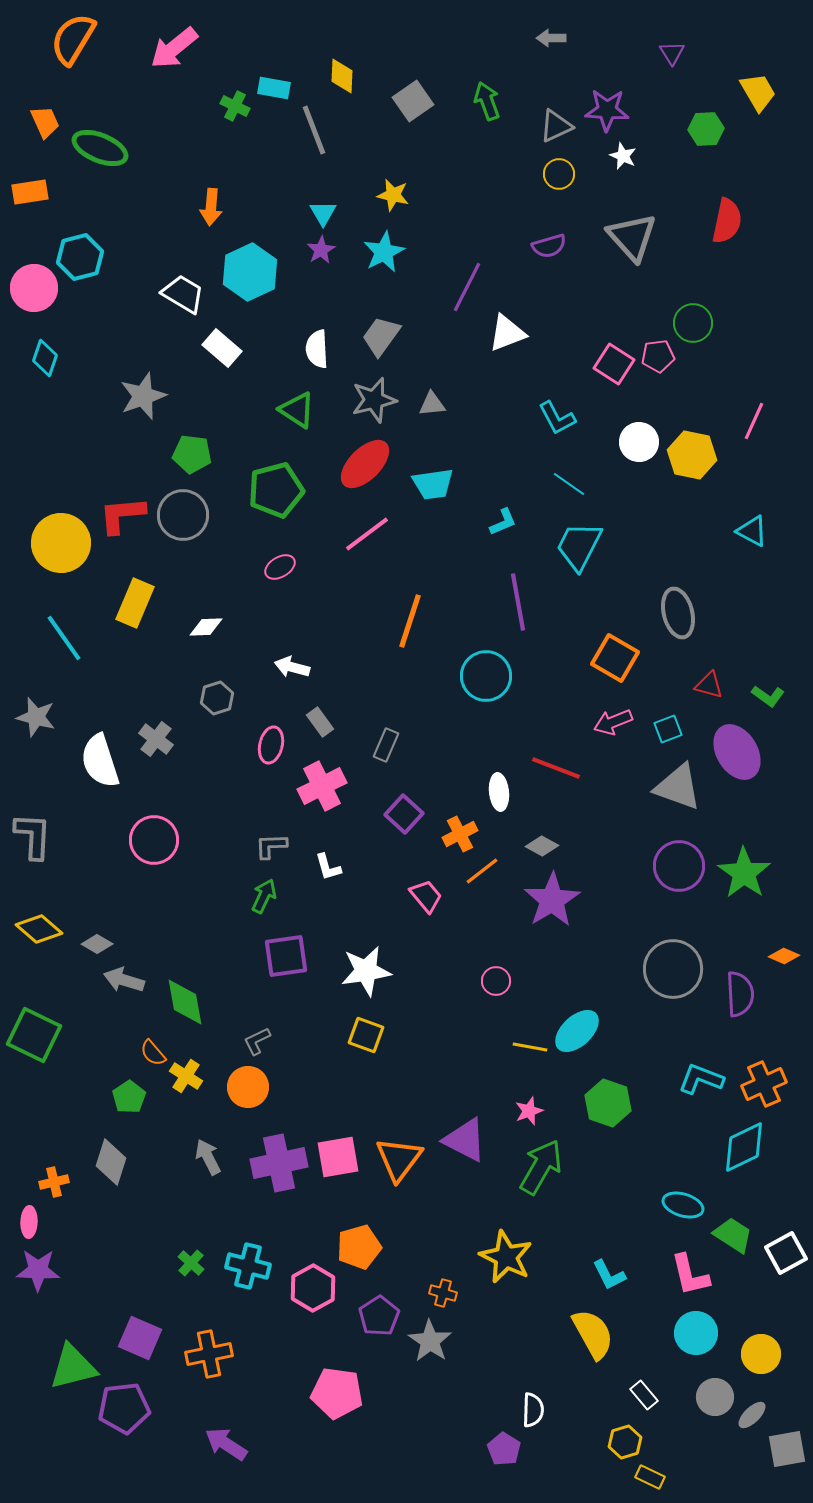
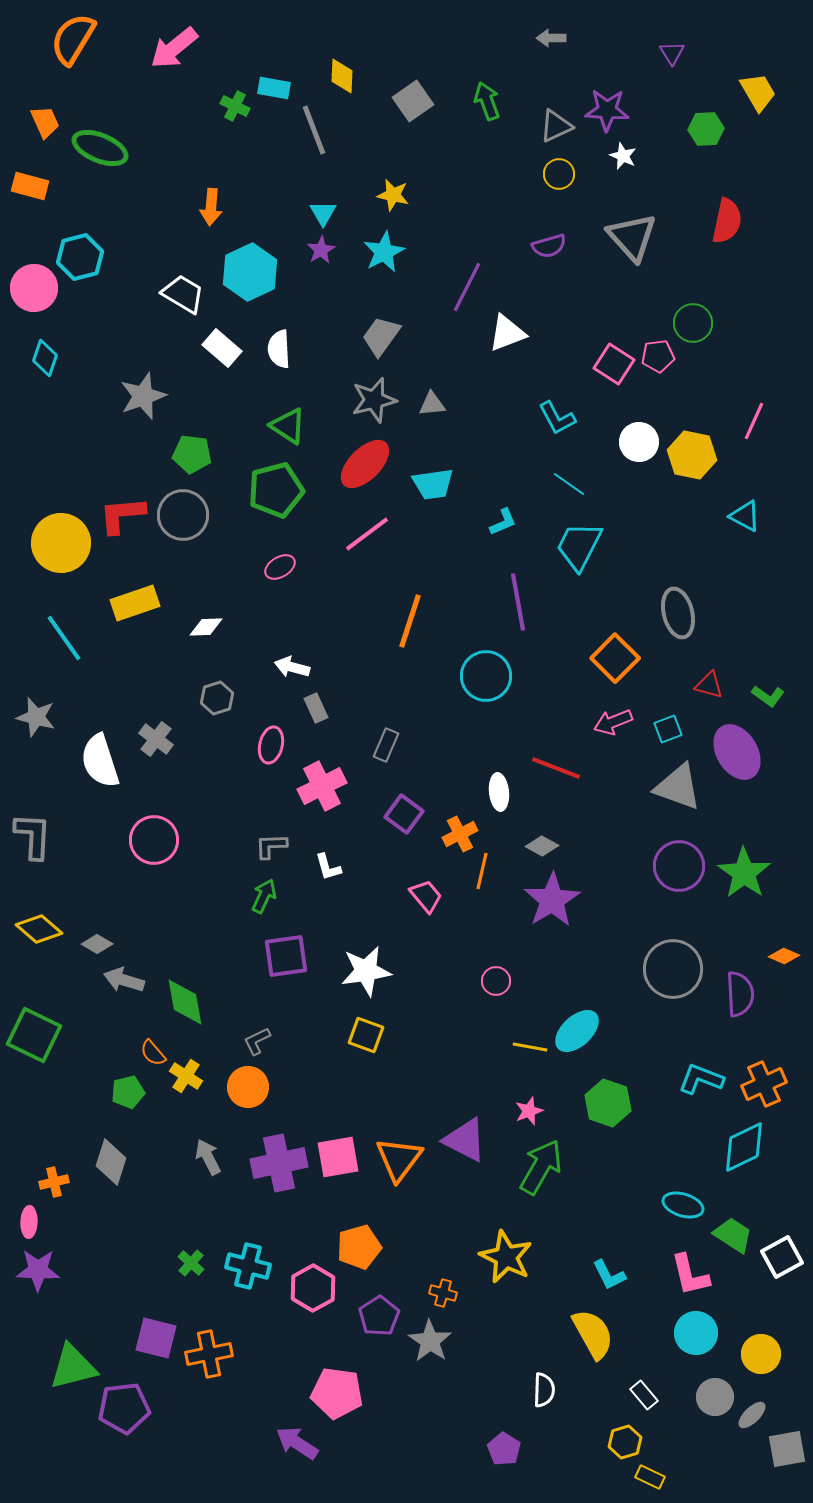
orange rectangle at (30, 192): moved 6 px up; rotated 24 degrees clockwise
white semicircle at (317, 349): moved 38 px left
green triangle at (297, 410): moved 9 px left, 16 px down
cyan triangle at (752, 531): moved 7 px left, 15 px up
yellow rectangle at (135, 603): rotated 48 degrees clockwise
orange square at (615, 658): rotated 15 degrees clockwise
gray rectangle at (320, 722): moved 4 px left, 14 px up; rotated 12 degrees clockwise
purple square at (404, 814): rotated 6 degrees counterclockwise
orange line at (482, 871): rotated 39 degrees counterclockwise
green pentagon at (129, 1097): moved 1 px left, 5 px up; rotated 20 degrees clockwise
white square at (786, 1253): moved 4 px left, 4 px down
purple square at (140, 1338): moved 16 px right; rotated 9 degrees counterclockwise
white semicircle at (533, 1410): moved 11 px right, 20 px up
purple arrow at (226, 1444): moved 71 px right, 1 px up
